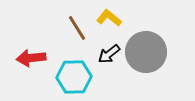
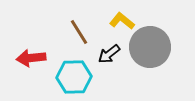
yellow L-shape: moved 13 px right, 3 px down
brown line: moved 2 px right, 4 px down
gray circle: moved 4 px right, 5 px up
